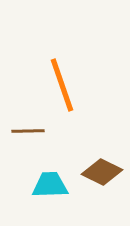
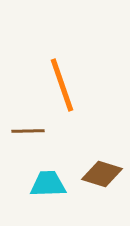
brown diamond: moved 2 px down; rotated 9 degrees counterclockwise
cyan trapezoid: moved 2 px left, 1 px up
